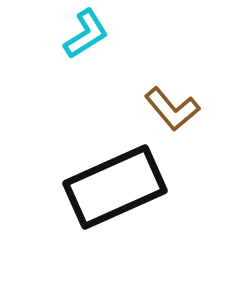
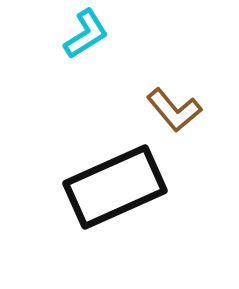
brown L-shape: moved 2 px right, 1 px down
